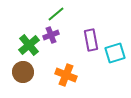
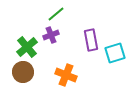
green cross: moved 2 px left, 2 px down
